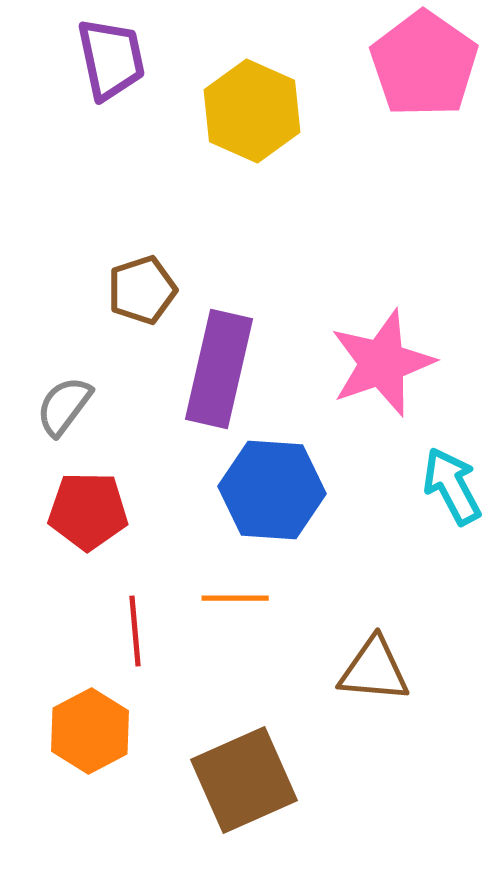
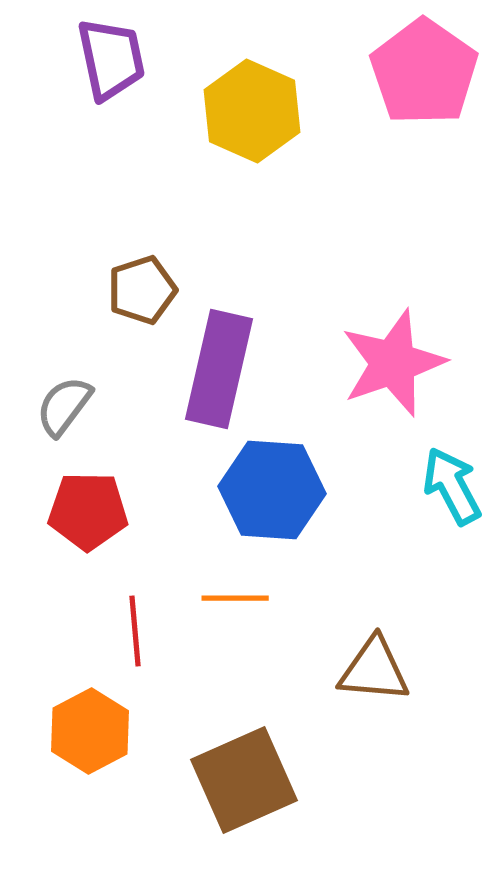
pink pentagon: moved 8 px down
pink star: moved 11 px right
